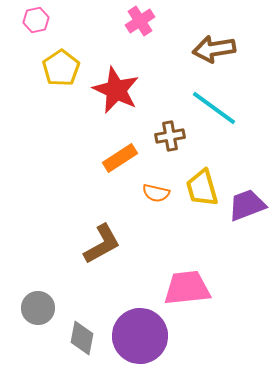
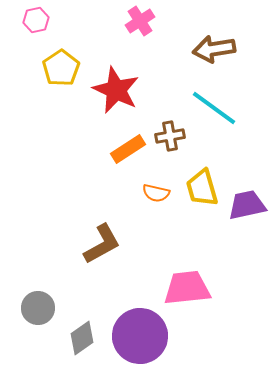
orange rectangle: moved 8 px right, 9 px up
purple trapezoid: rotated 9 degrees clockwise
gray diamond: rotated 44 degrees clockwise
